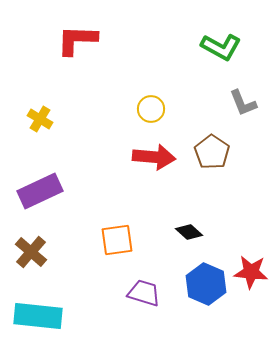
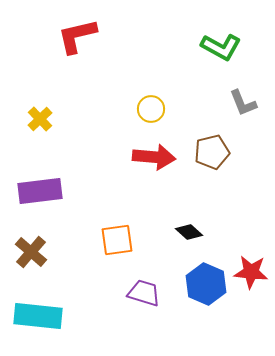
red L-shape: moved 4 px up; rotated 15 degrees counterclockwise
yellow cross: rotated 15 degrees clockwise
brown pentagon: rotated 24 degrees clockwise
purple rectangle: rotated 18 degrees clockwise
